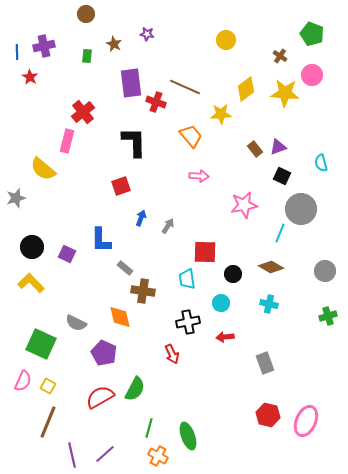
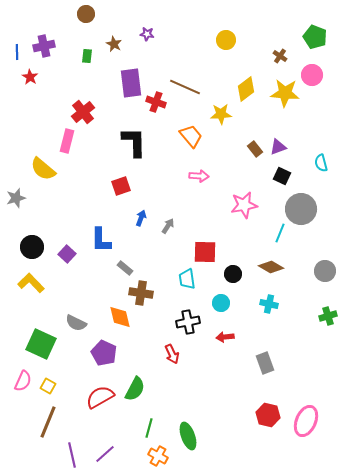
green pentagon at (312, 34): moved 3 px right, 3 px down
purple square at (67, 254): rotated 18 degrees clockwise
brown cross at (143, 291): moved 2 px left, 2 px down
